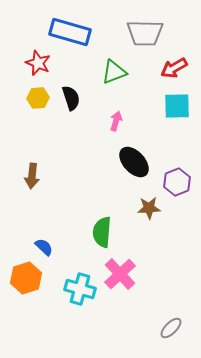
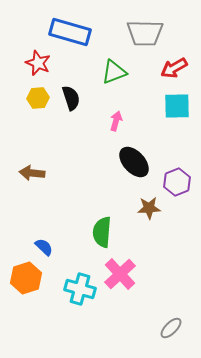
brown arrow: moved 3 px up; rotated 90 degrees clockwise
